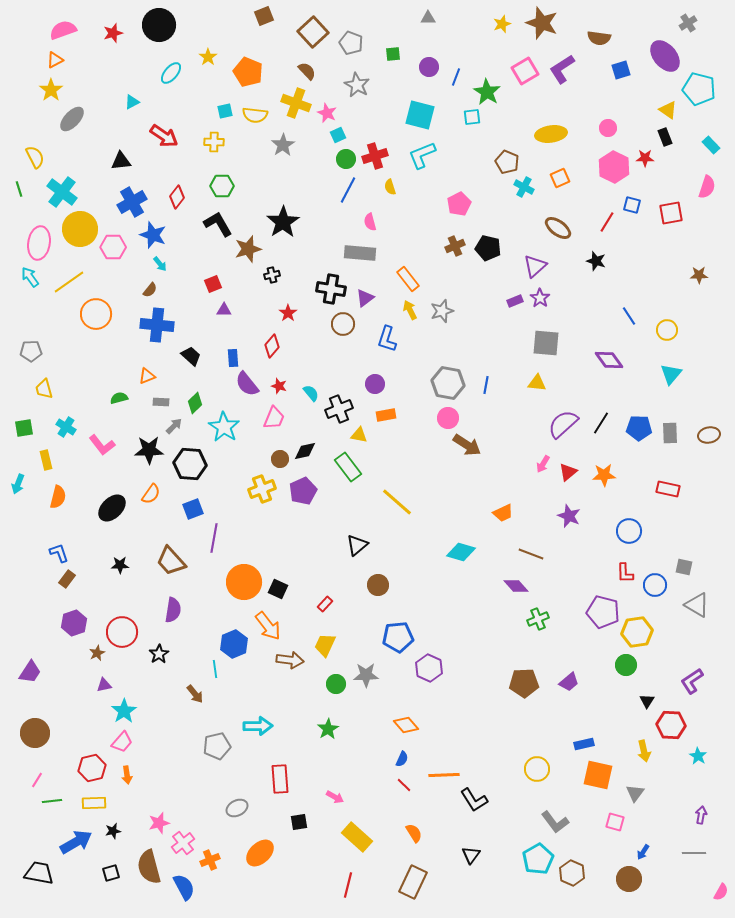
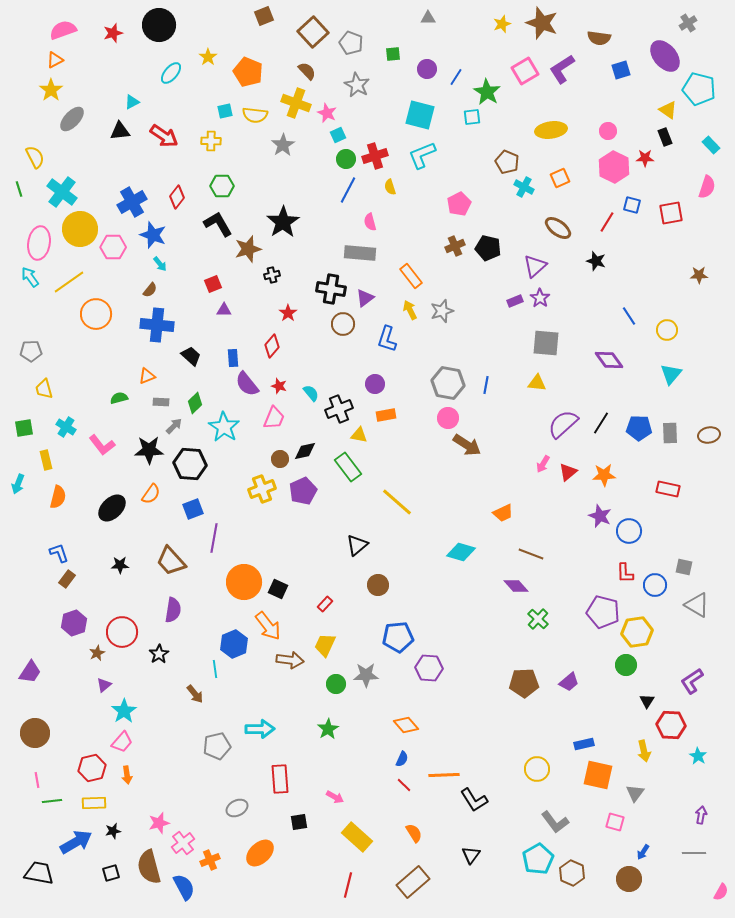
purple circle at (429, 67): moved 2 px left, 2 px down
blue line at (456, 77): rotated 12 degrees clockwise
pink circle at (608, 128): moved 3 px down
yellow ellipse at (551, 134): moved 4 px up
yellow cross at (214, 142): moved 3 px left, 1 px up
black triangle at (121, 161): moved 1 px left, 30 px up
orange rectangle at (408, 279): moved 3 px right, 3 px up
purple star at (569, 516): moved 31 px right
green cross at (538, 619): rotated 25 degrees counterclockwise
purple hexagon at (429, 668): rotated 20 degrees counterclockwise
purple triangle at (104, 685): rotated 28 degrees counterclockwise
cyan arrow at (258, 726): moved 2 px right, 3 px down
pink line at (37, 780): rotated 42 degrees counterclockwise
brown rectangle at (413, 882): rotated 24 degrees clockwise
